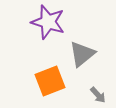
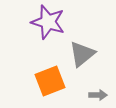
gray arrow: rotated 48 degrees counterclockwise
